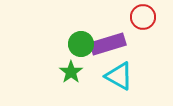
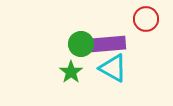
red circle: moved 3 px right, 2 px down
purple rectangle: rotated 12 degrees clockwise
cyan triangle: moved 6 px left, 8 px up
